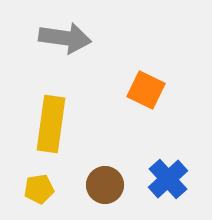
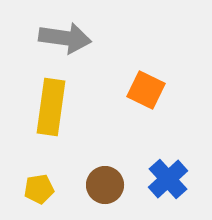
yellow rectangle: moved 17 px up
